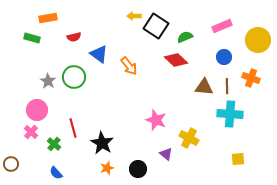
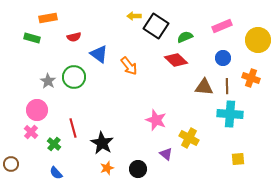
blue circle: moved 1 px left, 1 px down
